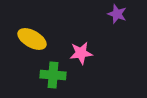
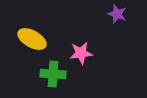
green cross: moved 1 px up
